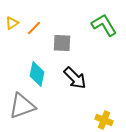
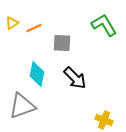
orange line: rotated 21 degrees clockwise
